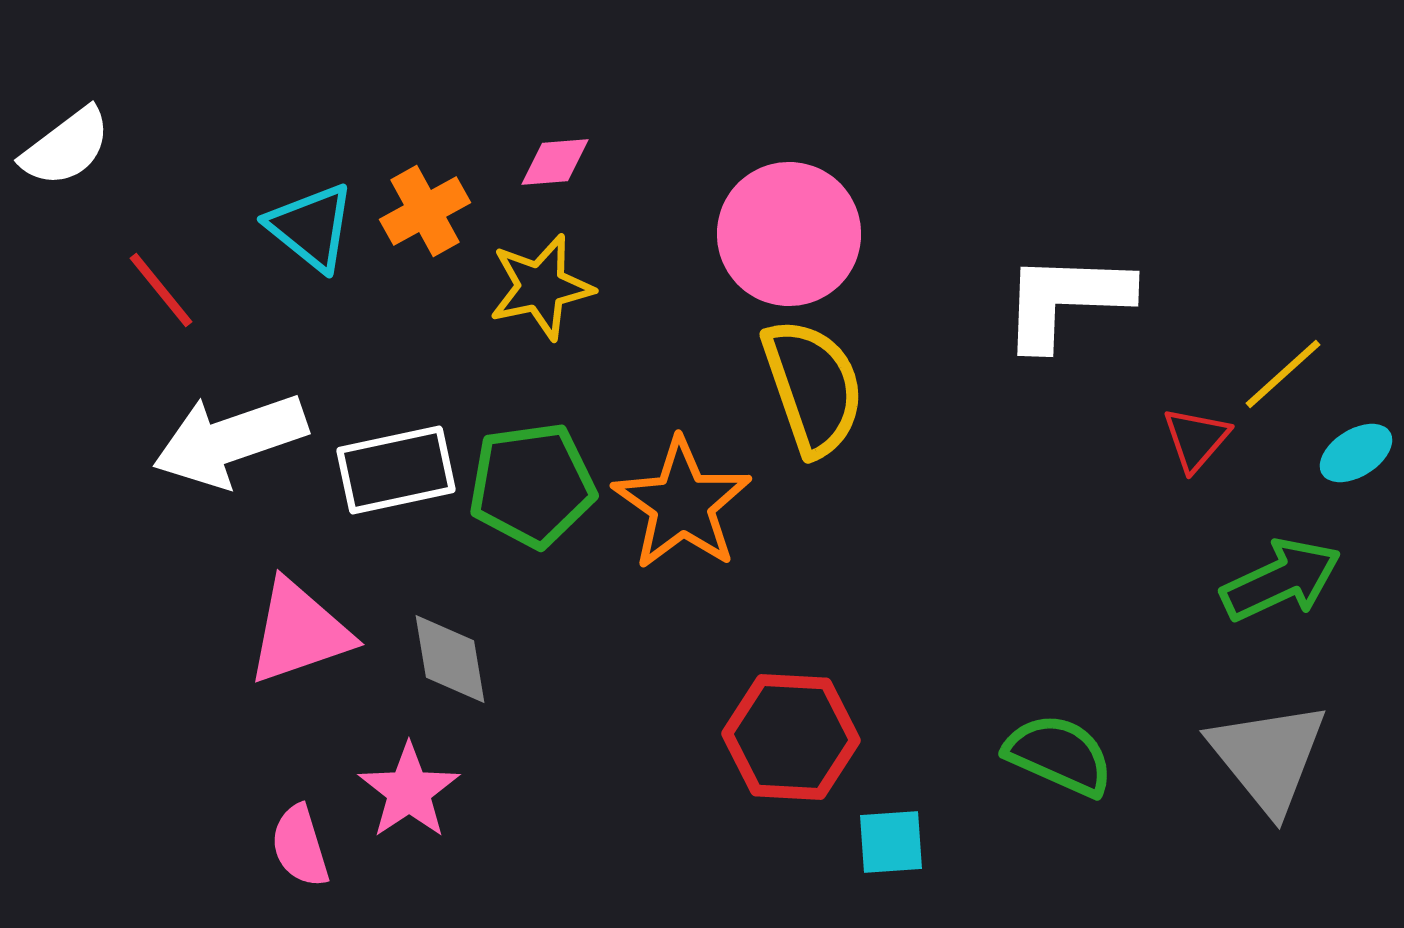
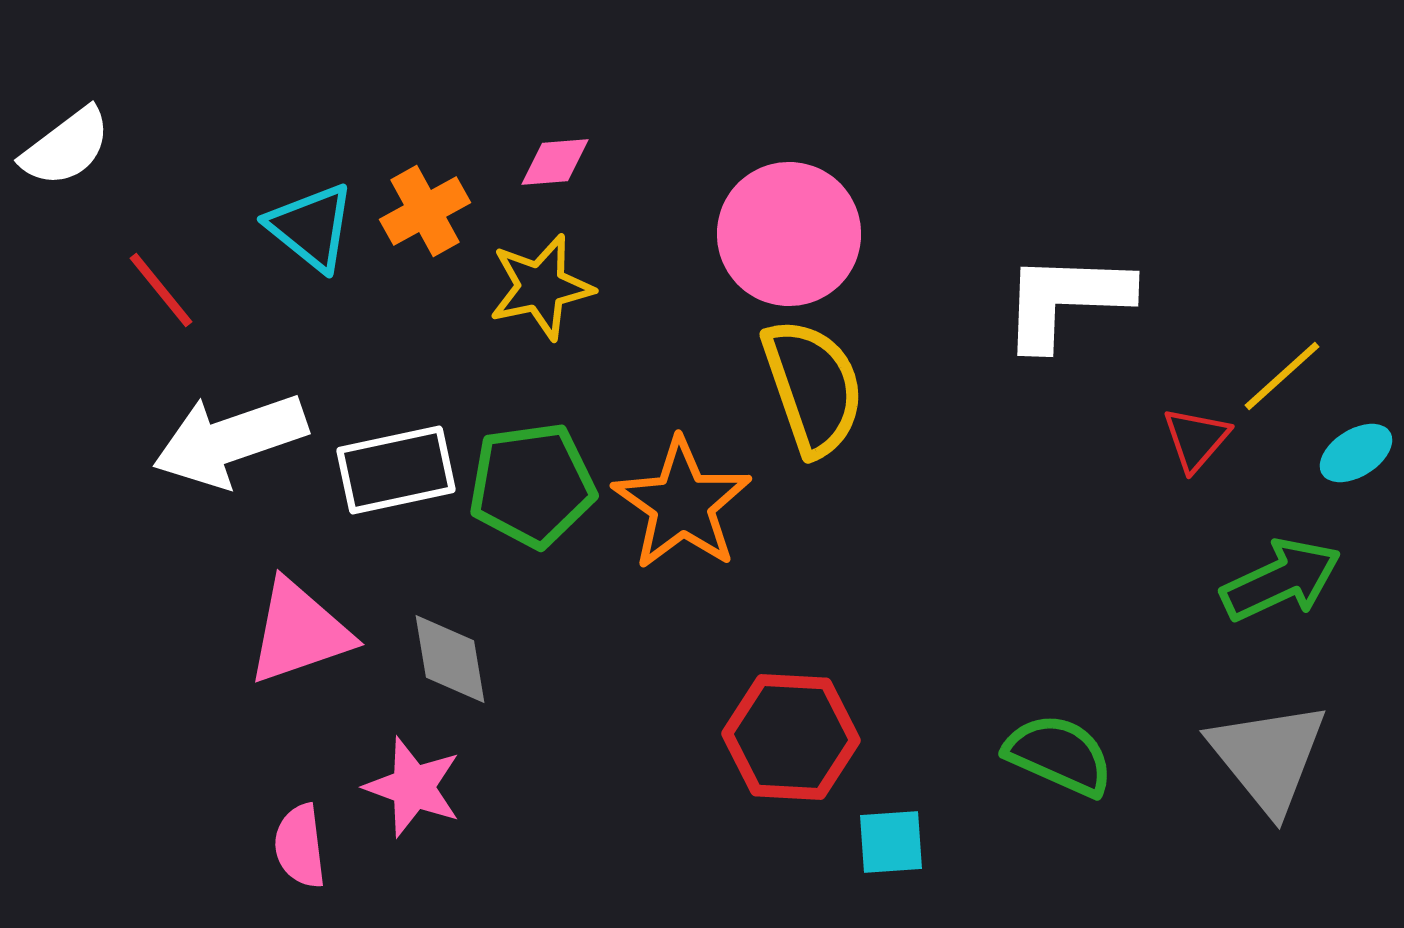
yellow line: moved 1 px left, 2 px down
pink star: moved 4 px right, 4 px up; rotated 18 degrees counterclockwise
pink semicircle: rotated 10 degrees clockwise
